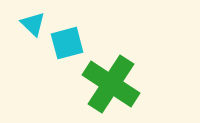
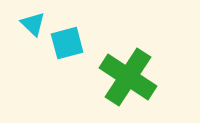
green cross: moved 17 px right, 7 px up
